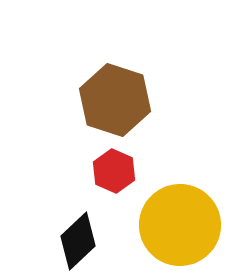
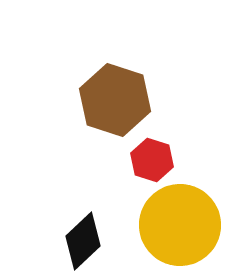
red hexagon: moved 38 px right, 11 px up; rotated 6 degrees counterclockwise
black diamond: moved 5 px right
